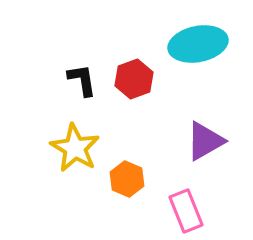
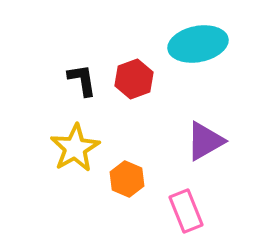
yellow star: rotated 12 degrees clockwise
